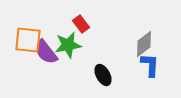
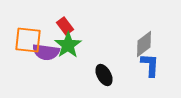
red rectangle: moved 16 px left, 2 px down
green star: rotated 24 degrees counterclockwise
purple semicircle: rotated 44 degrees counterclockwise
black ellipse: moved 1 px right
